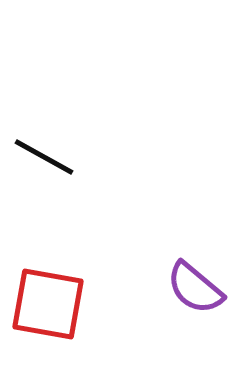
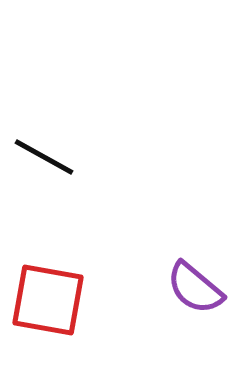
red square: moved 4 px up
